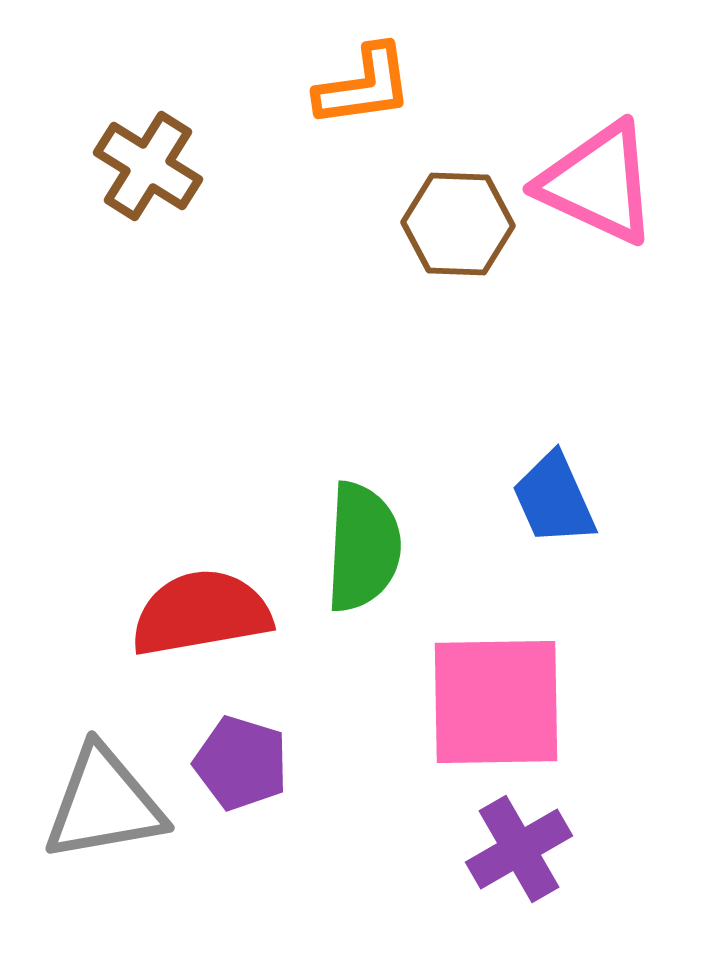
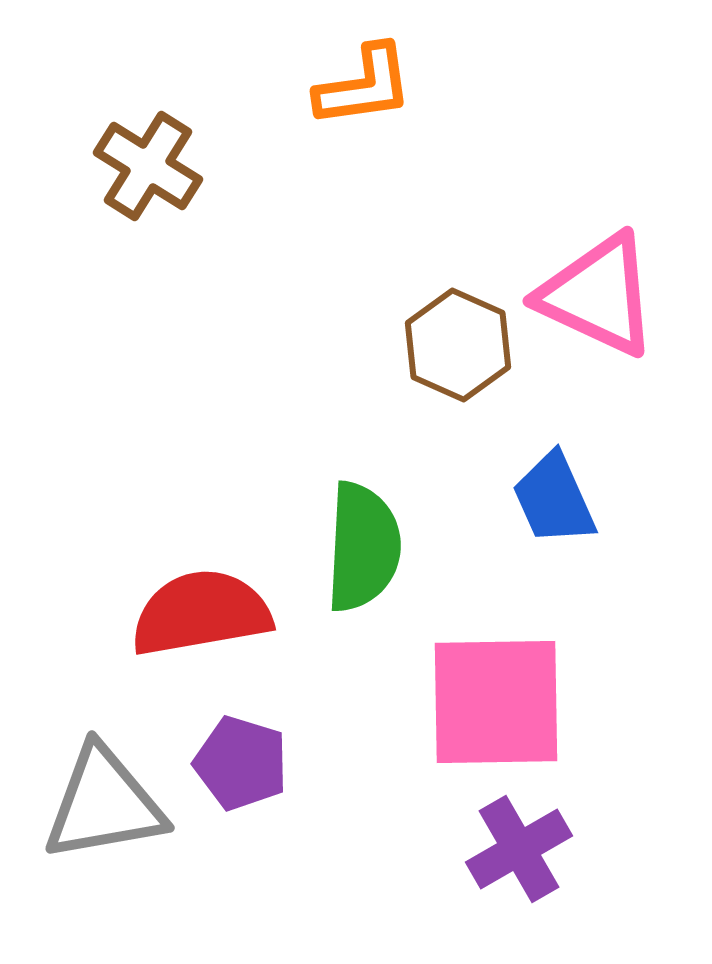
pink triangle: moved 112 px down
brown hexagon: moved 121 px down; rotated 22 degrees clockwise
